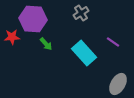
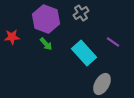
purple hexagon: moved 13 px right; rotated 16 degrees clockwise
gray ellipse: moved 16 px left
